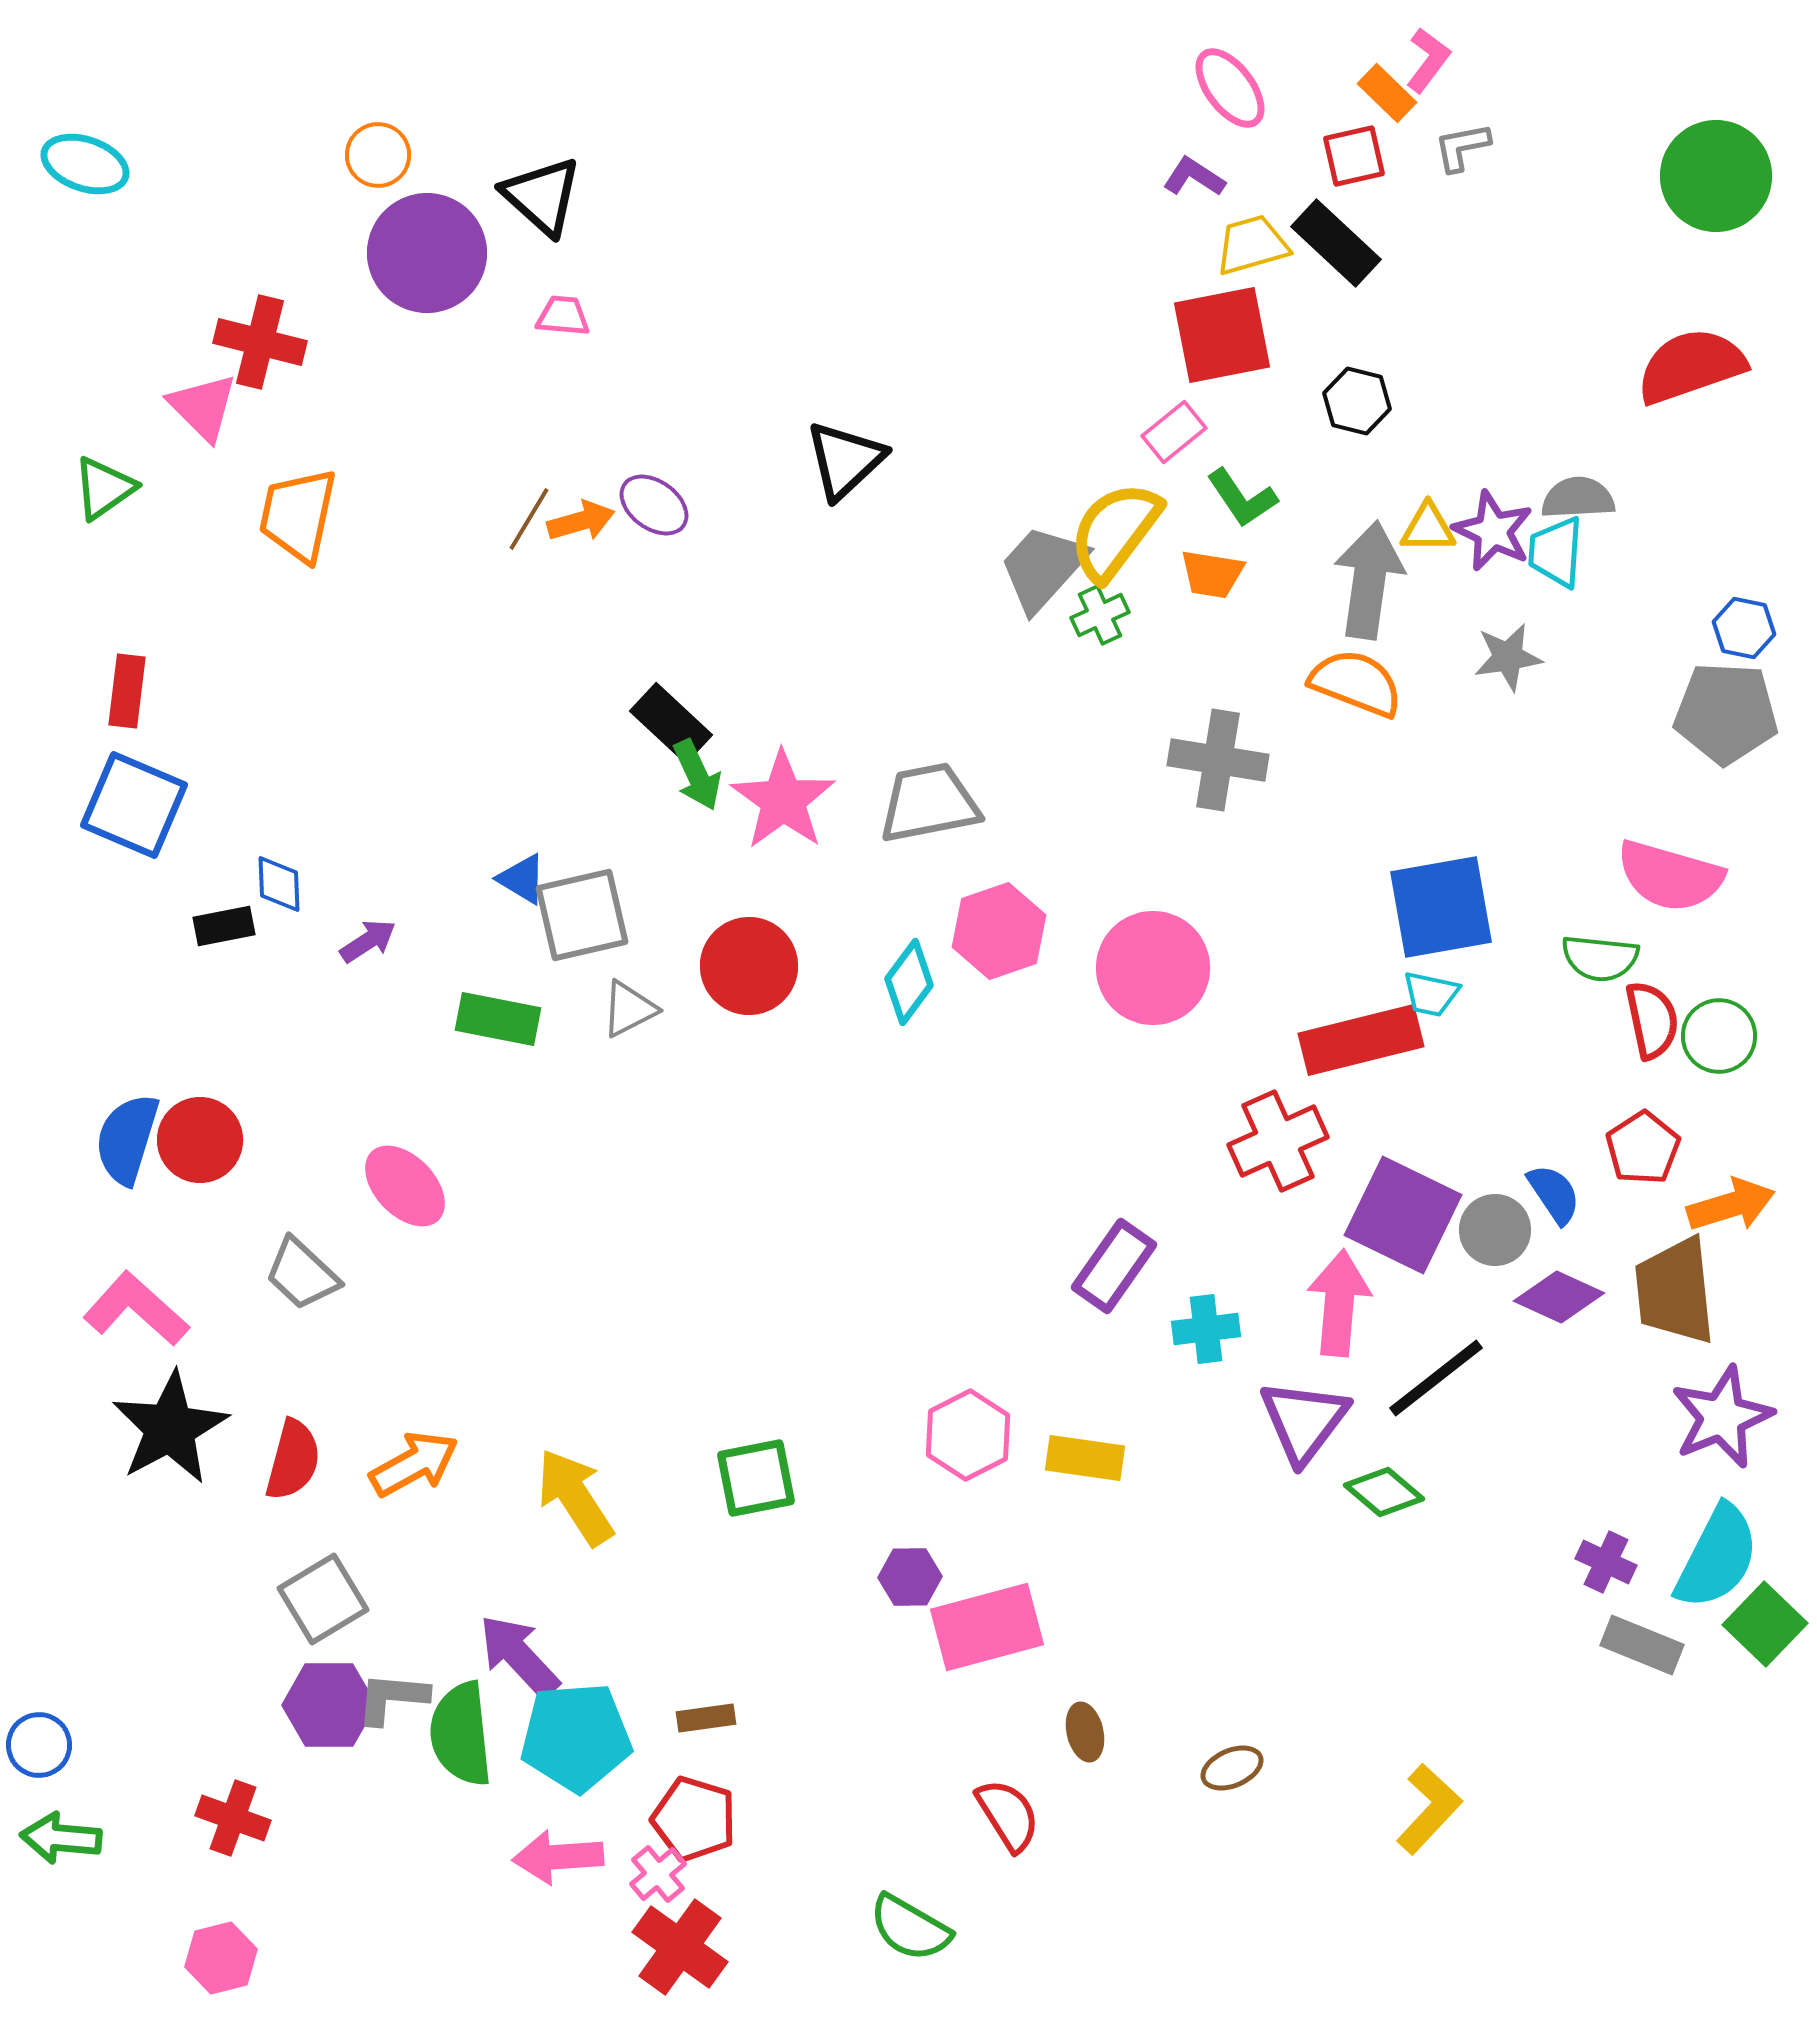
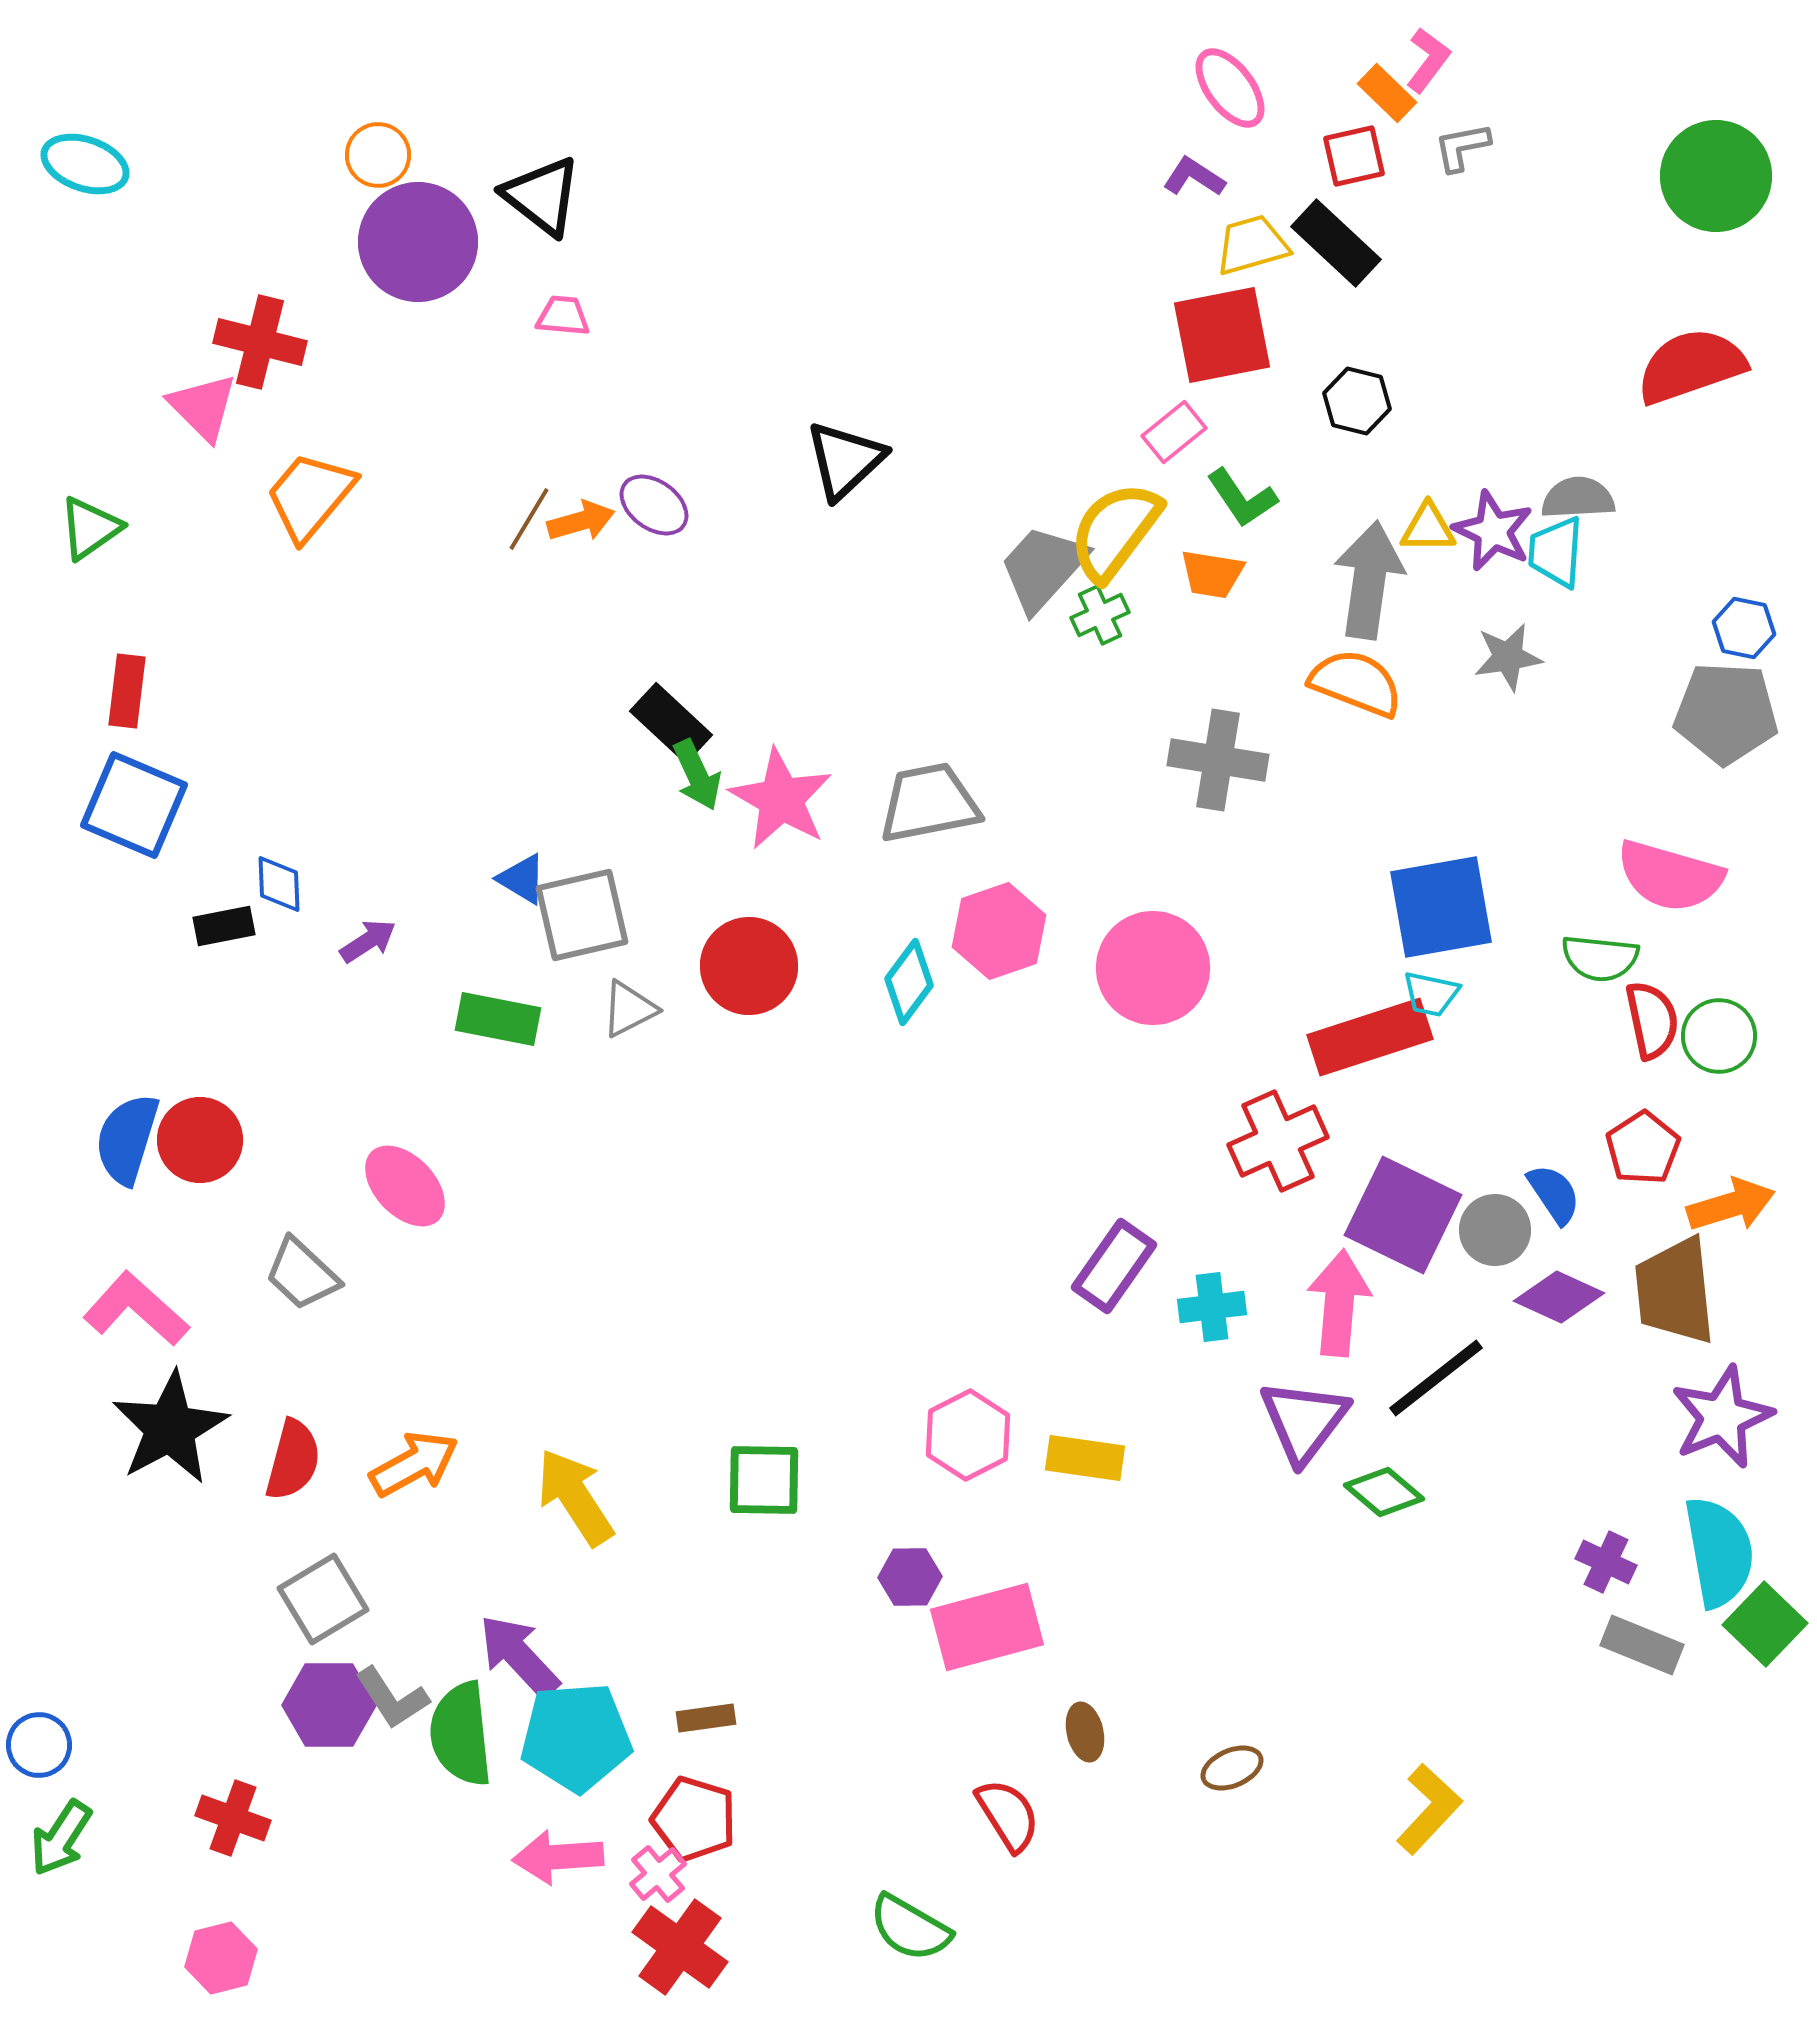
black triangle at (542, 196): rotated 4 degrees counterclockwise
purple circle at (427, 253): moved 9 px left, 11 px up
green triangle at (104, 488): moved 14 px left, 40 px down
orange trapezoid at (298, 515): moved 12 px right, 19 px up; rotated 28 degrees clockwise
pink star at (783, 800): moved 2 px left, 1 px up; rotated 6 degrees counterclockwise
red rectangle at (1361, 1040): moved 9 px right, 3 px up; rotated 4 degrees counterclockwise
cyan cross at (1206, 1329): moved 6 px right, 22 px up
green square at (756, 1478): moved 8 px right, 2 px down; rotated 12 degrees clockwise
cyan semicircle at (1717, 1557): moved 2 px right, 5 px up; rotated 37 degrees counterclockwise
gray L-shape at (392, 1698): rotated 128 degrees counterclockwise
green arrow at (61, 1838): rotated 62 degrees counterclockwise
